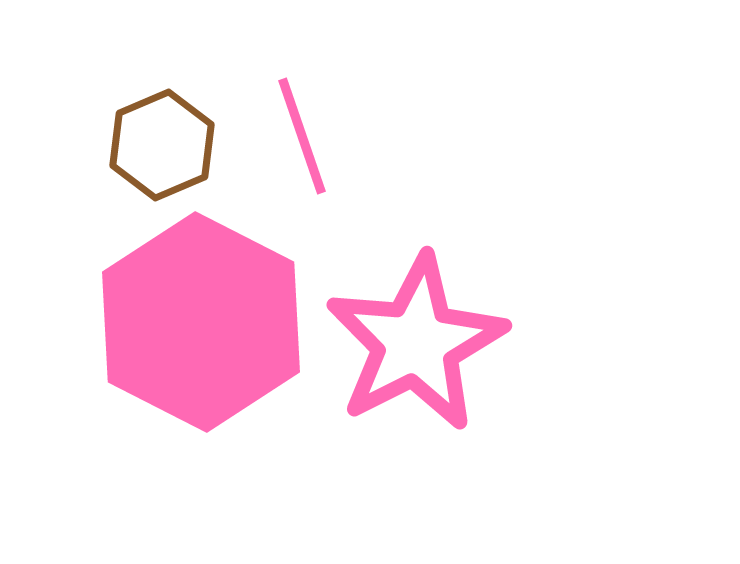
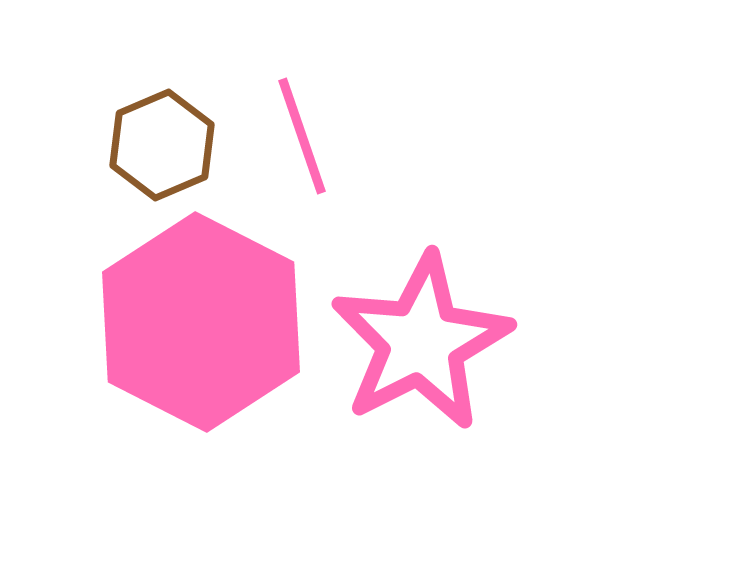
pink star: moved 5 px right, 1 px up
